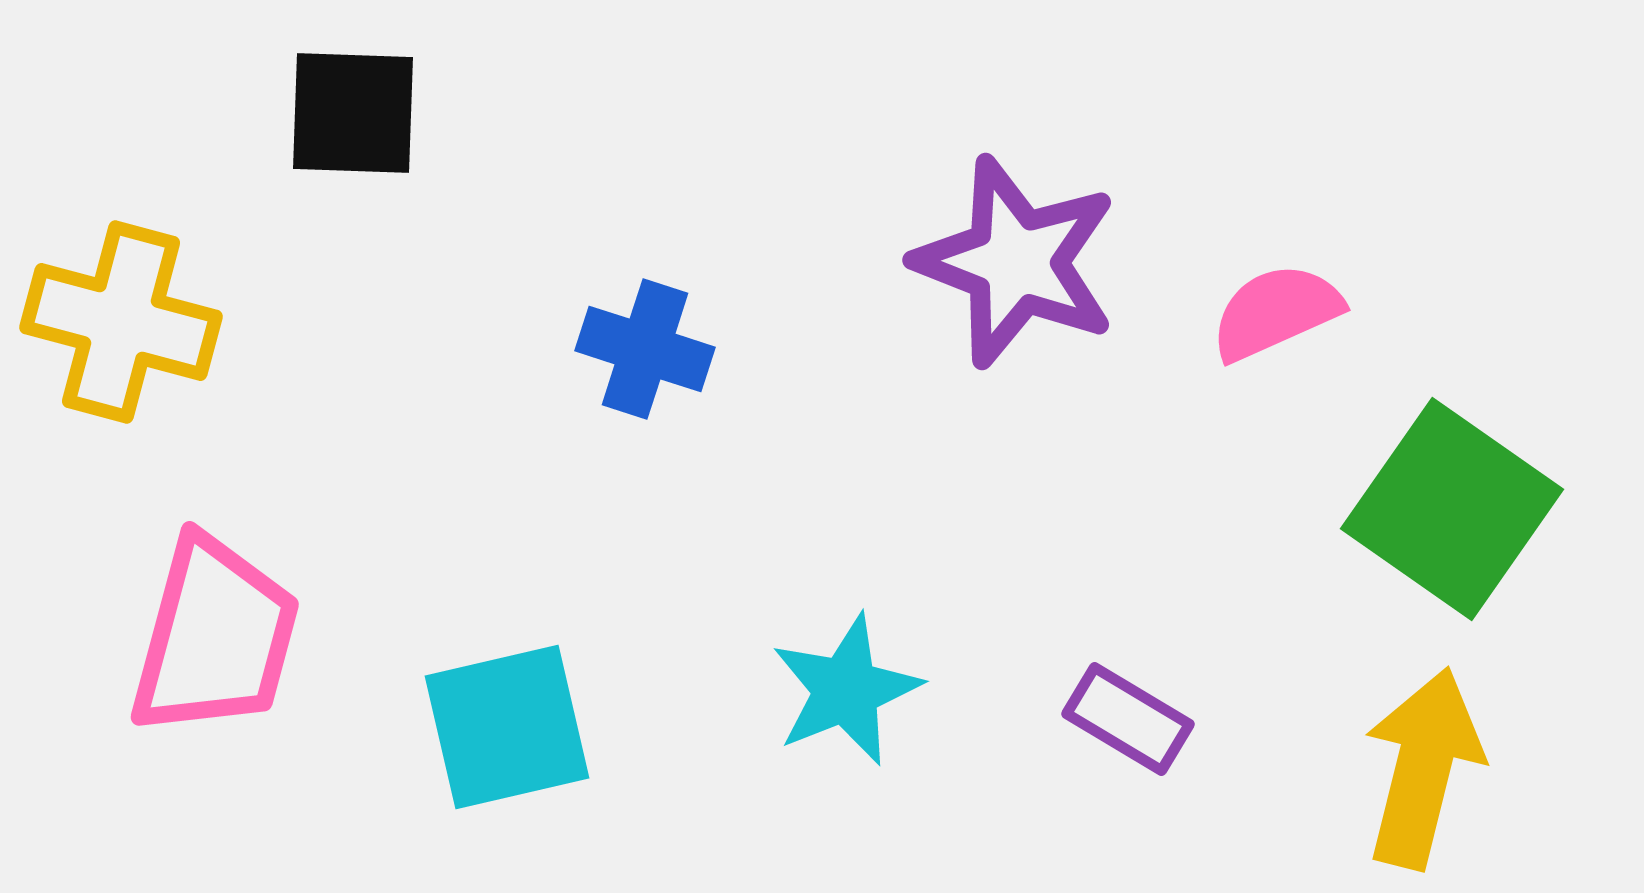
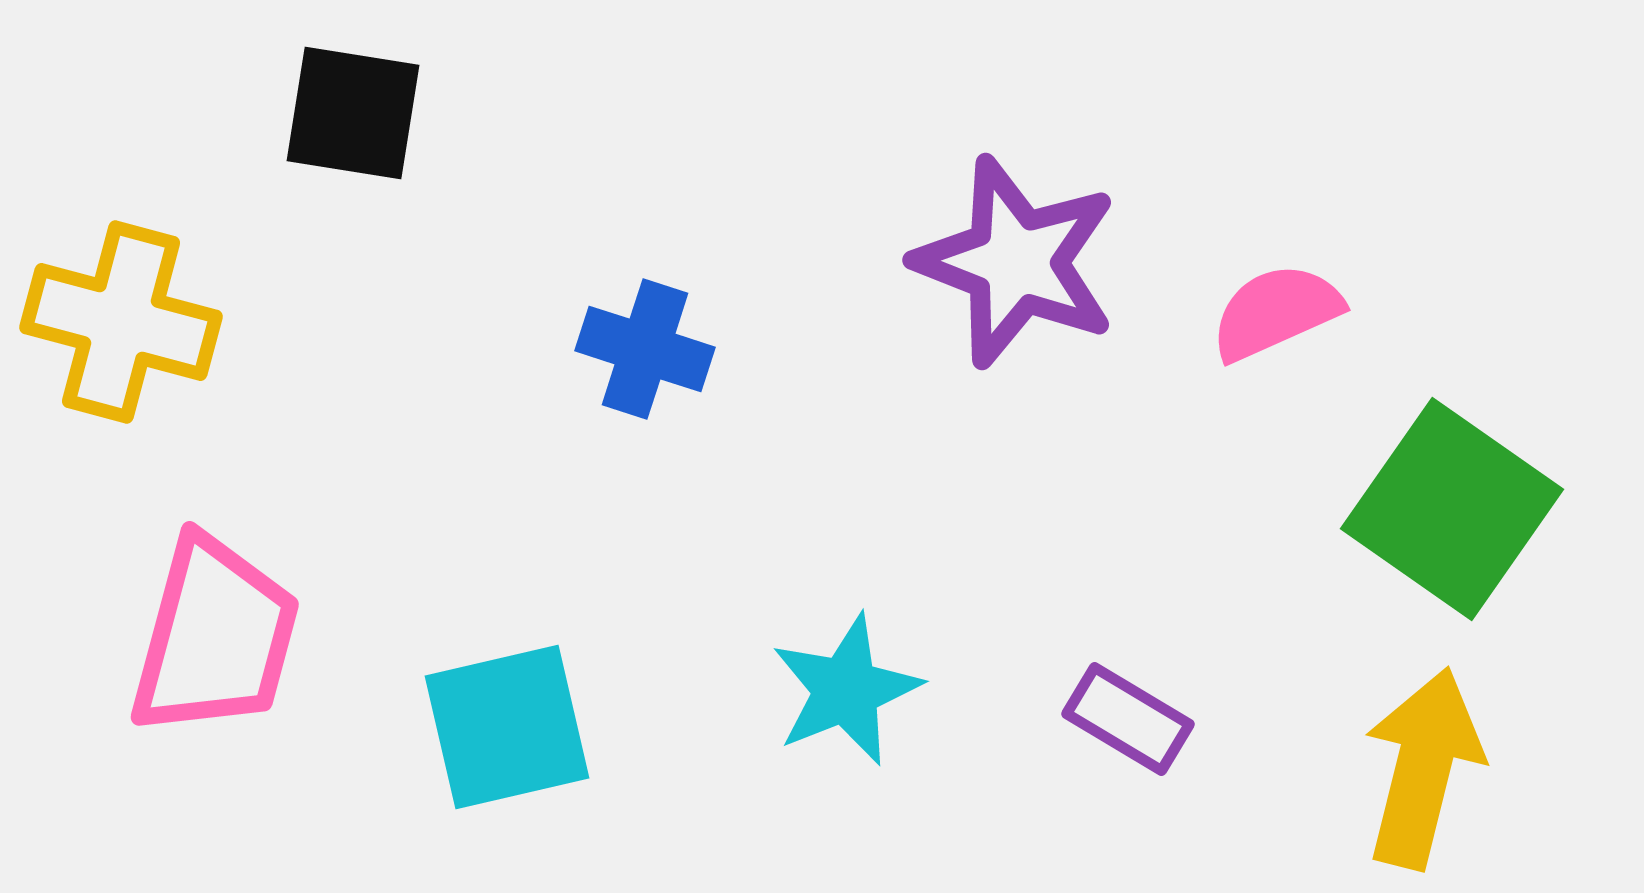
black square: rotated 7 degrees clockwise
